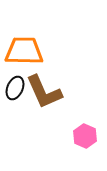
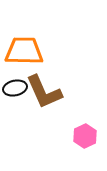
black ellipse: rotated 55 degrees clockwise
pink hexagon: rotated 10 degrees clockwise
